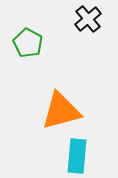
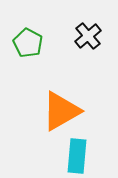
black cross: moved 17 px down
orange triangle: rotated 15 degrees counterclockwise
